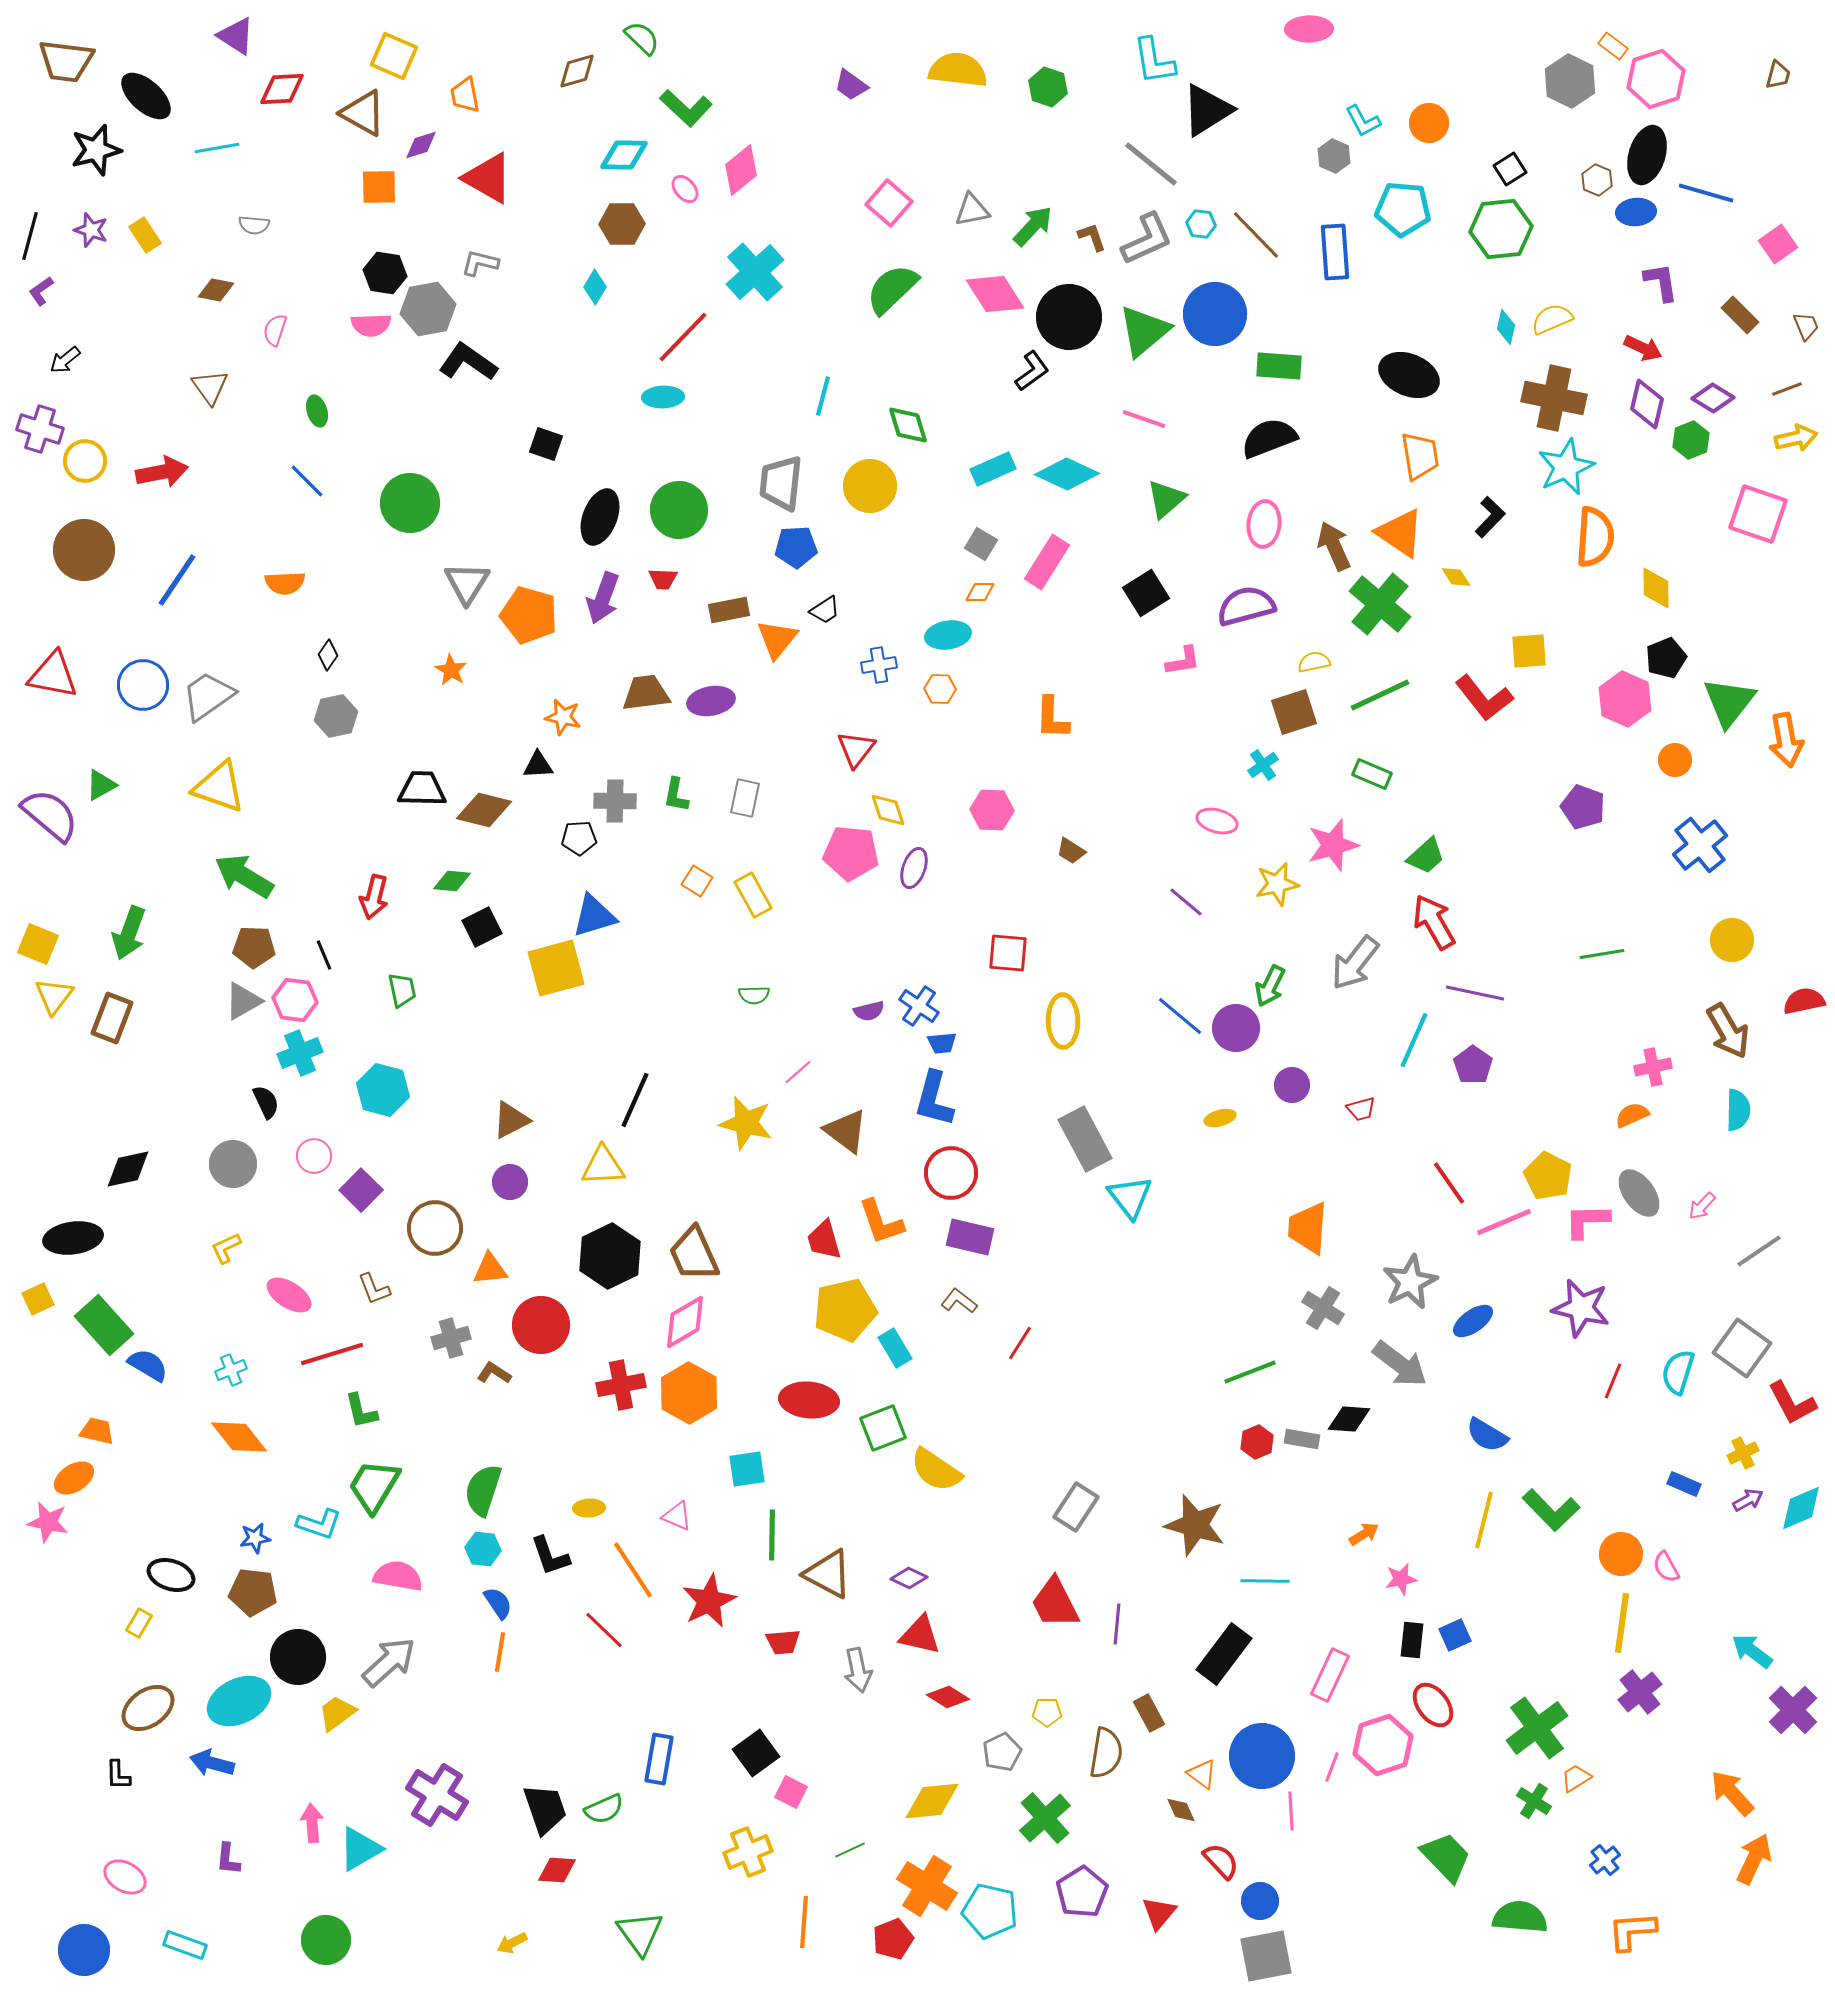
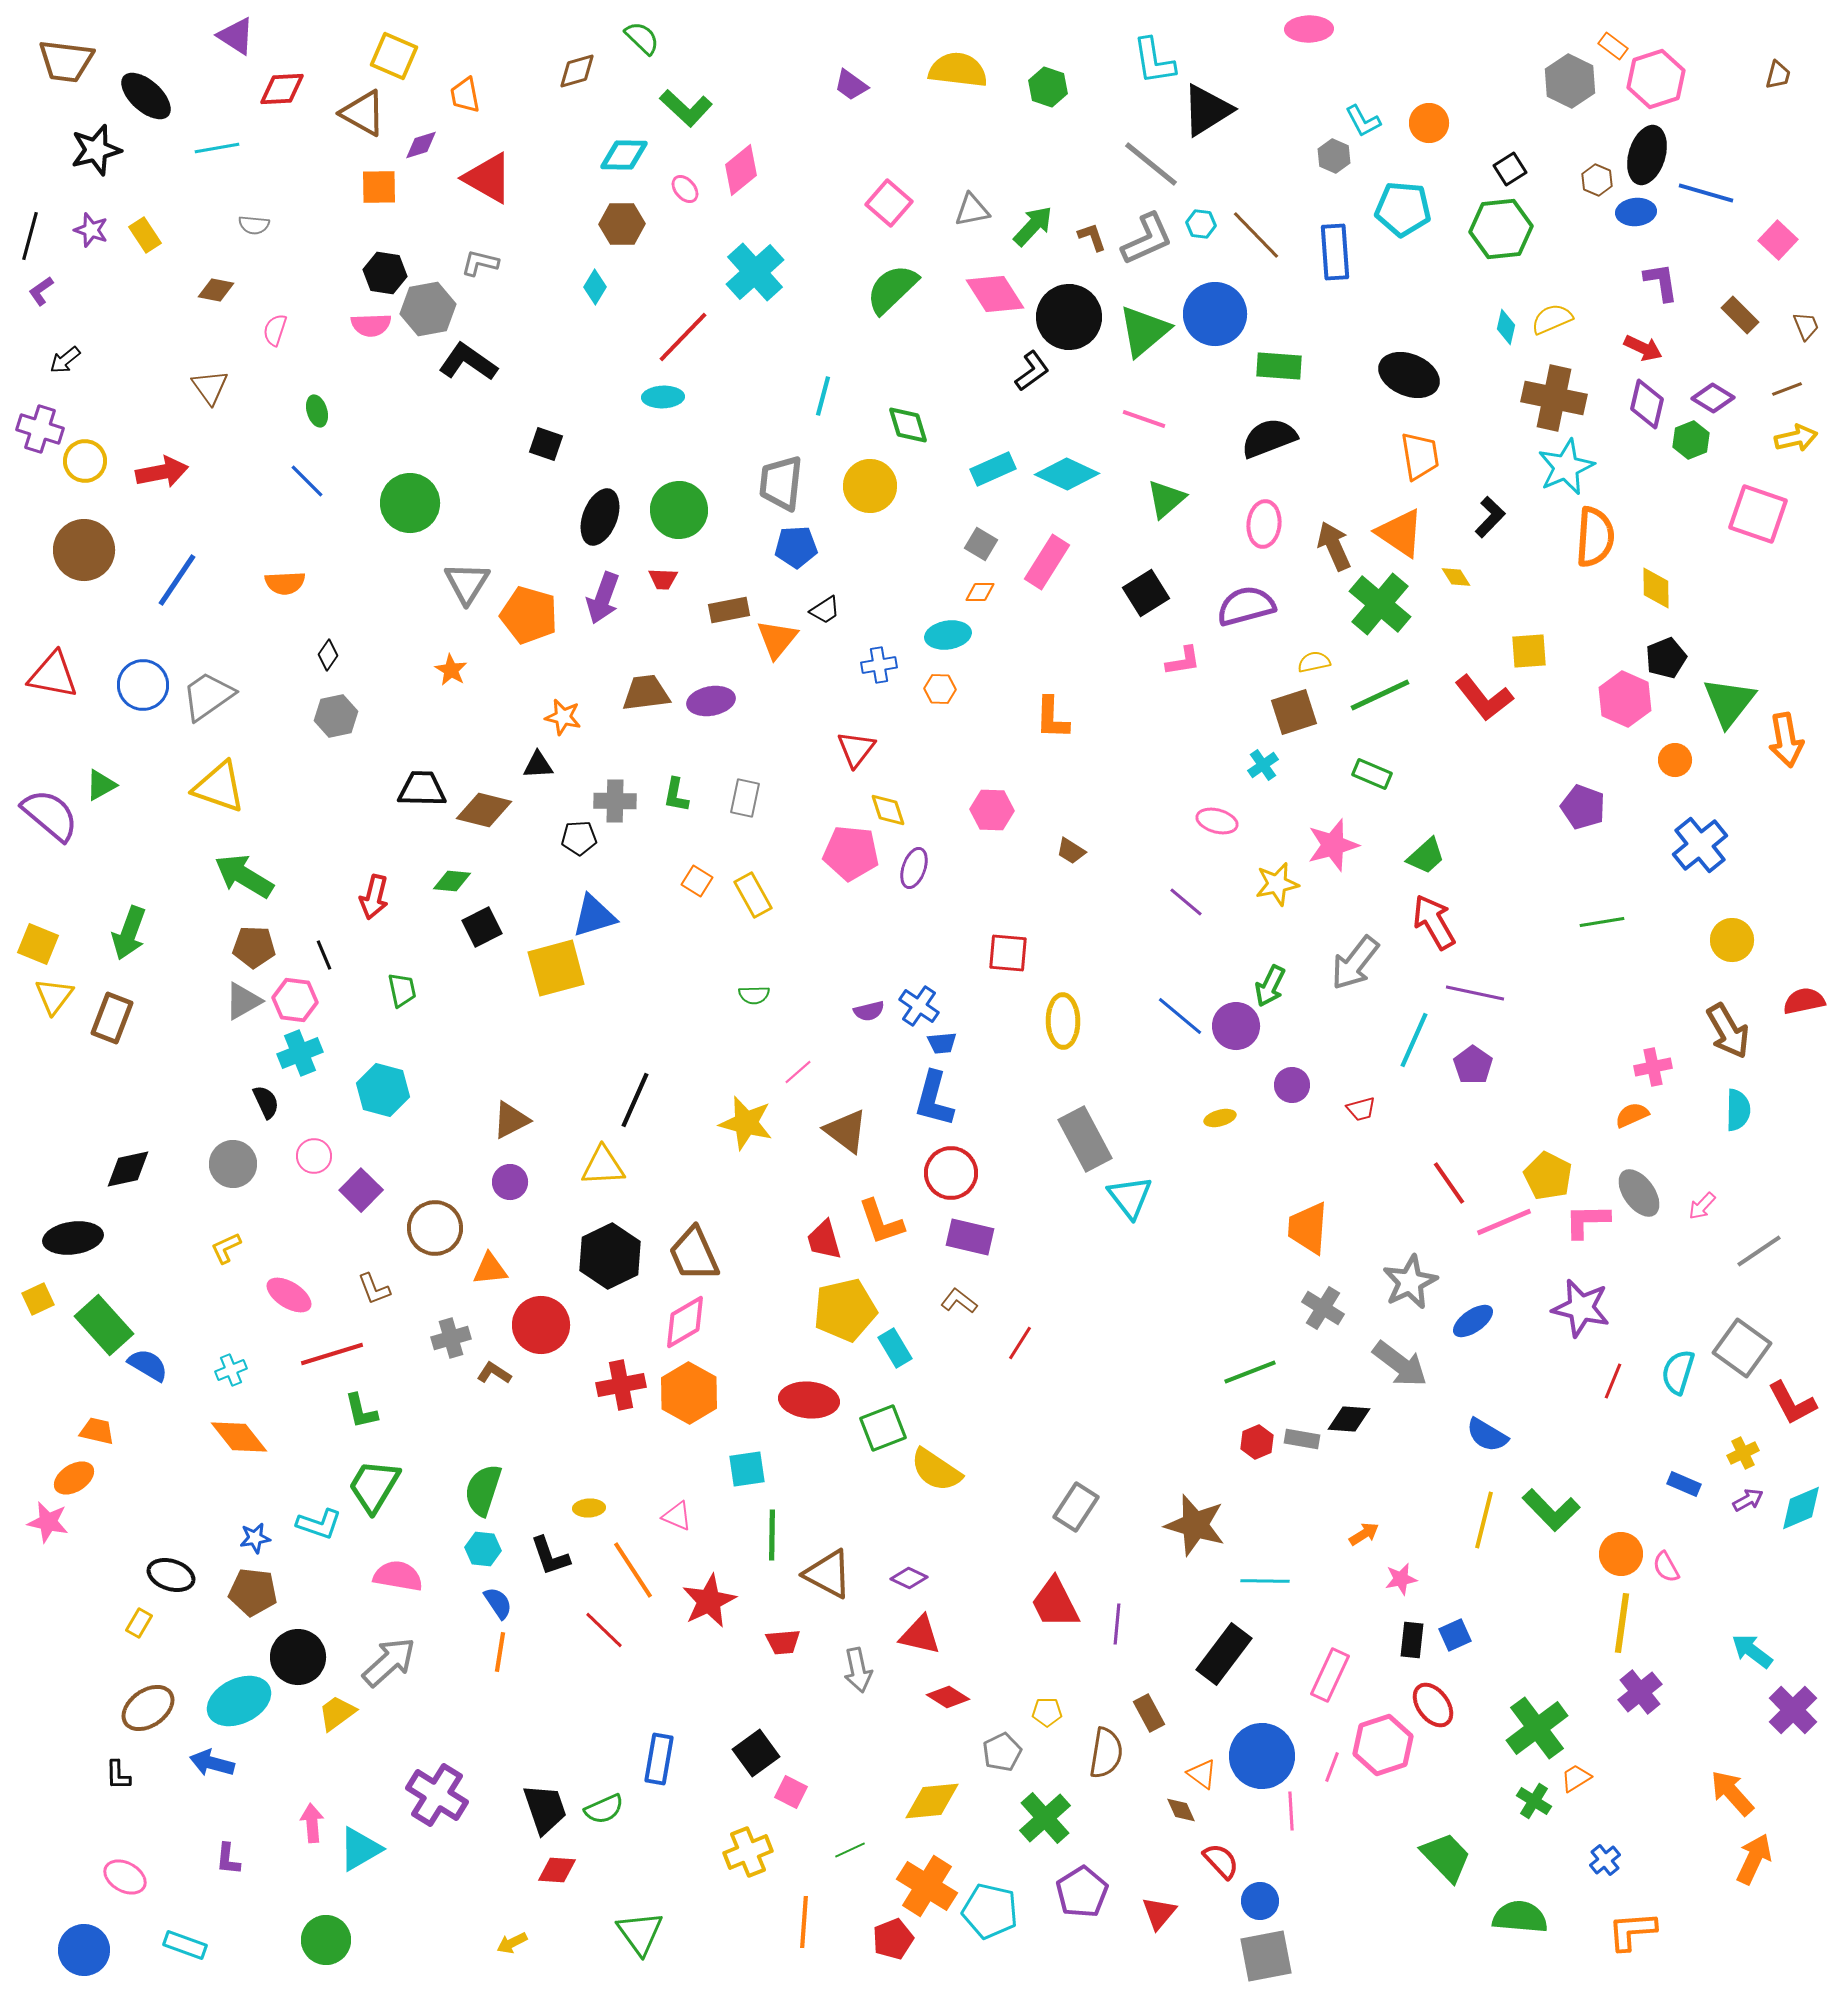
pink square at (1778, 244): moved 4 px up; rotated 12 degrees counterclockwise
green line at (1602, 954): moved 32 px up
purple circle at (1236, 1028): moved 2 px up
